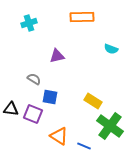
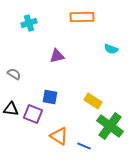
gray semicircle: moved 20 px left, 5 px up
